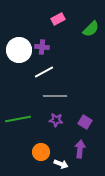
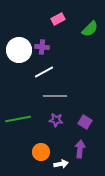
green semicircle: moved 1 px left
white arrow: rotated 32 degrees counterclockwise
